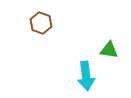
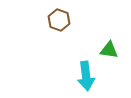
brown hexagon: moved 18 px right, 3 px up
